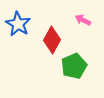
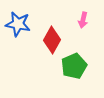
pink arrow: rotated 105 degrees counterclockwise
blue star: rotated 20 degrees counterclockwise
